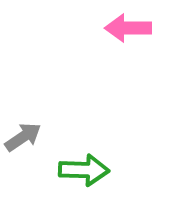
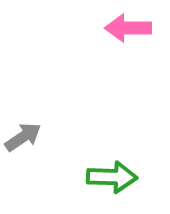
green arrow: moved 28 px right, 7 px down
